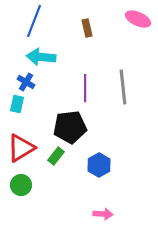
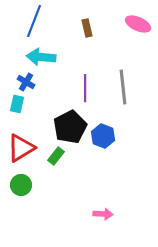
pink ellipse: moved 5 px down
black pentagon: rotated 20 degrees counterclockwise
blue hexagon: moved 4 px right, 29 px up; rotated 10 degrees counterclockwise
